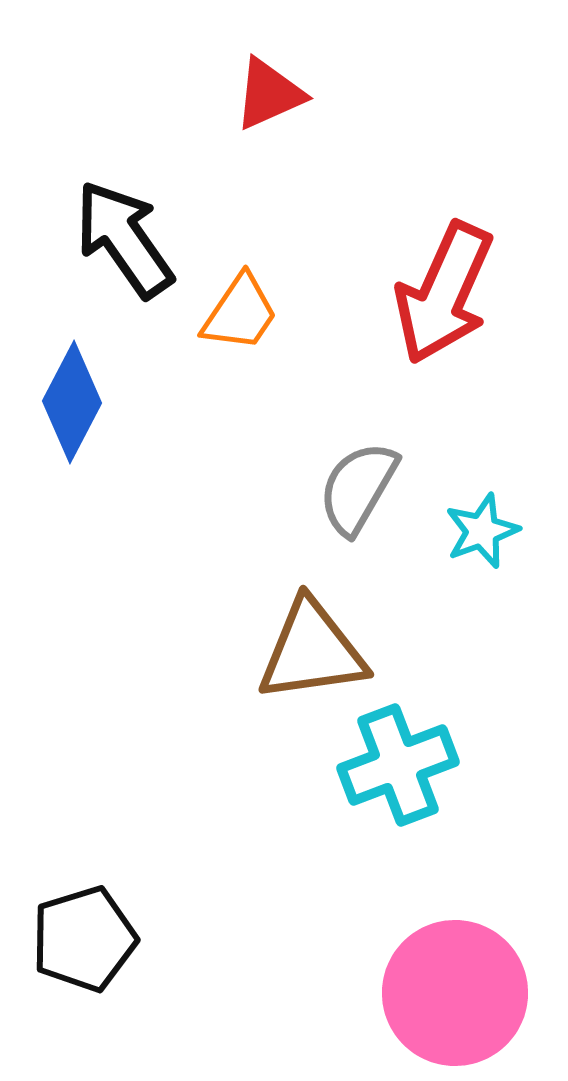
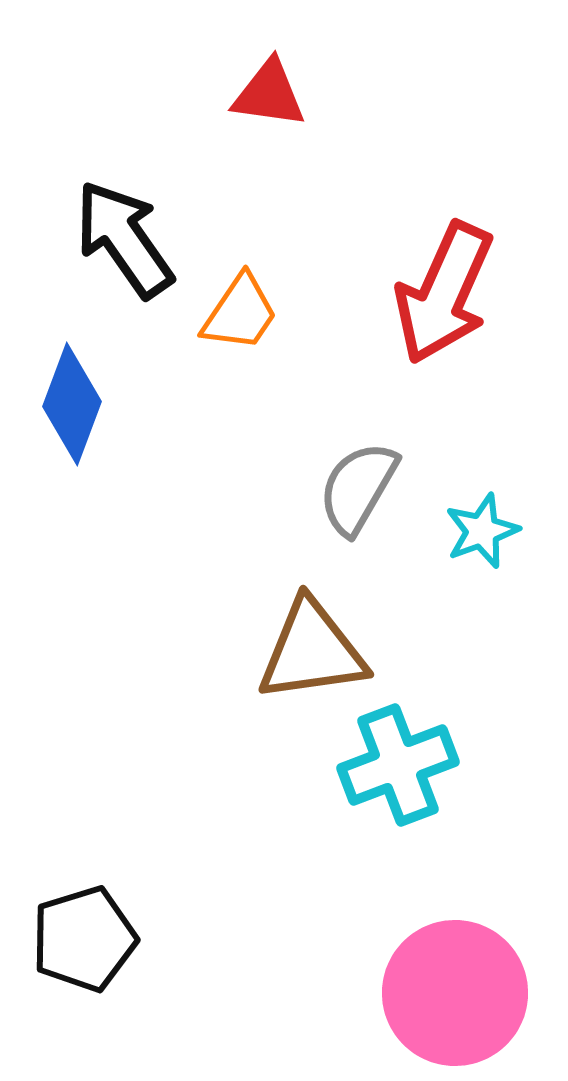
red triangle: rotated 32 degrees clockwise
blue diamond: moved 2 px down; rotated 7 degrees counterclockwise
